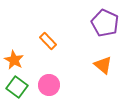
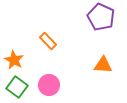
purple pentagon: moved 4 px left, 6 px up
orange triangle: rotated 36 degrees counterclockwise
